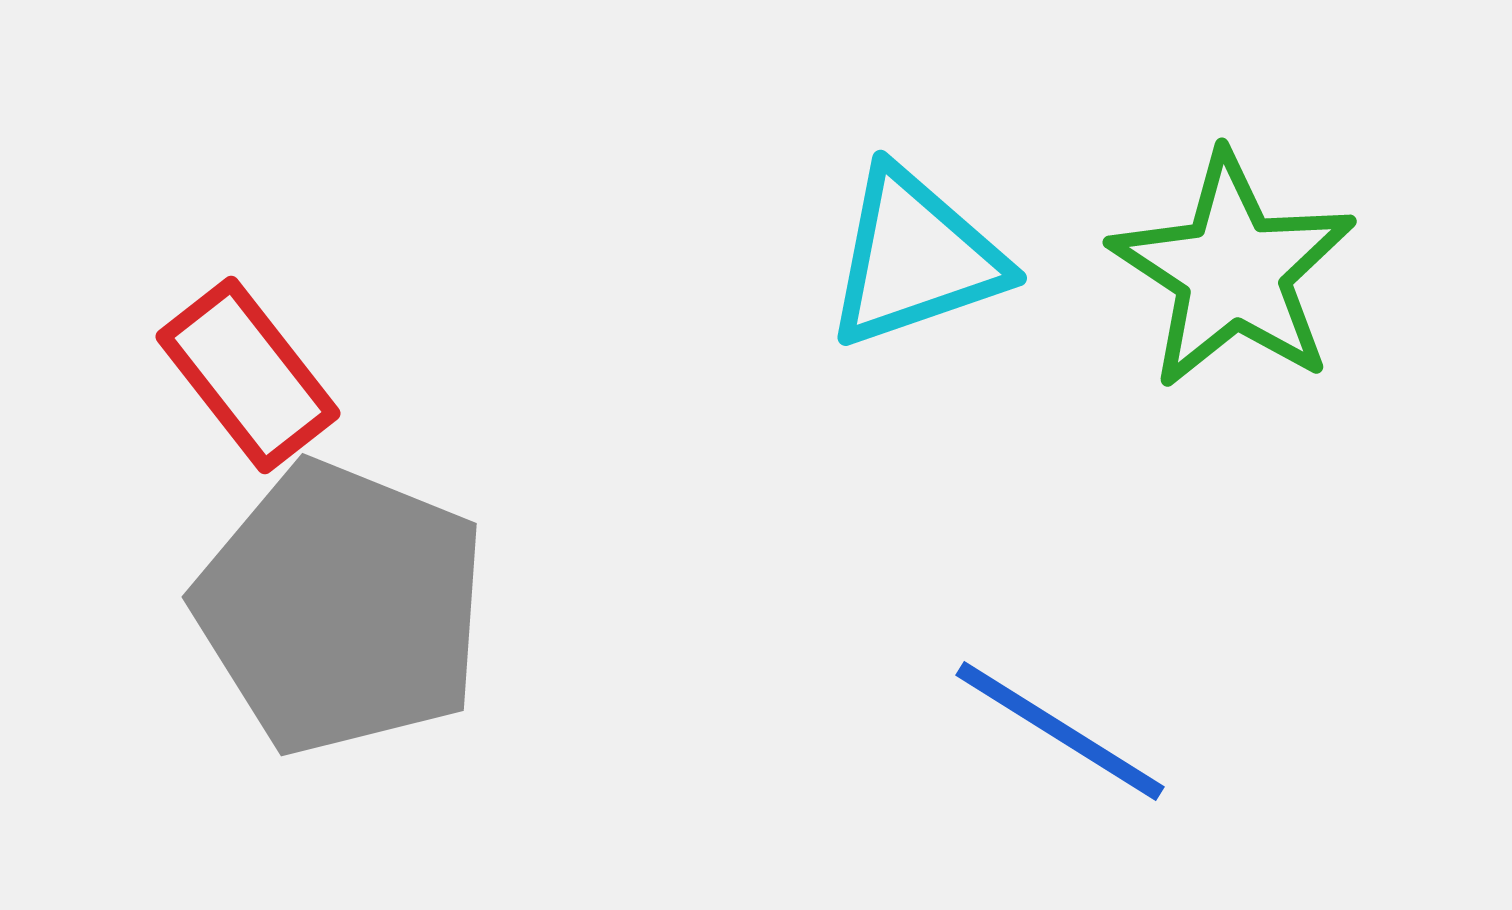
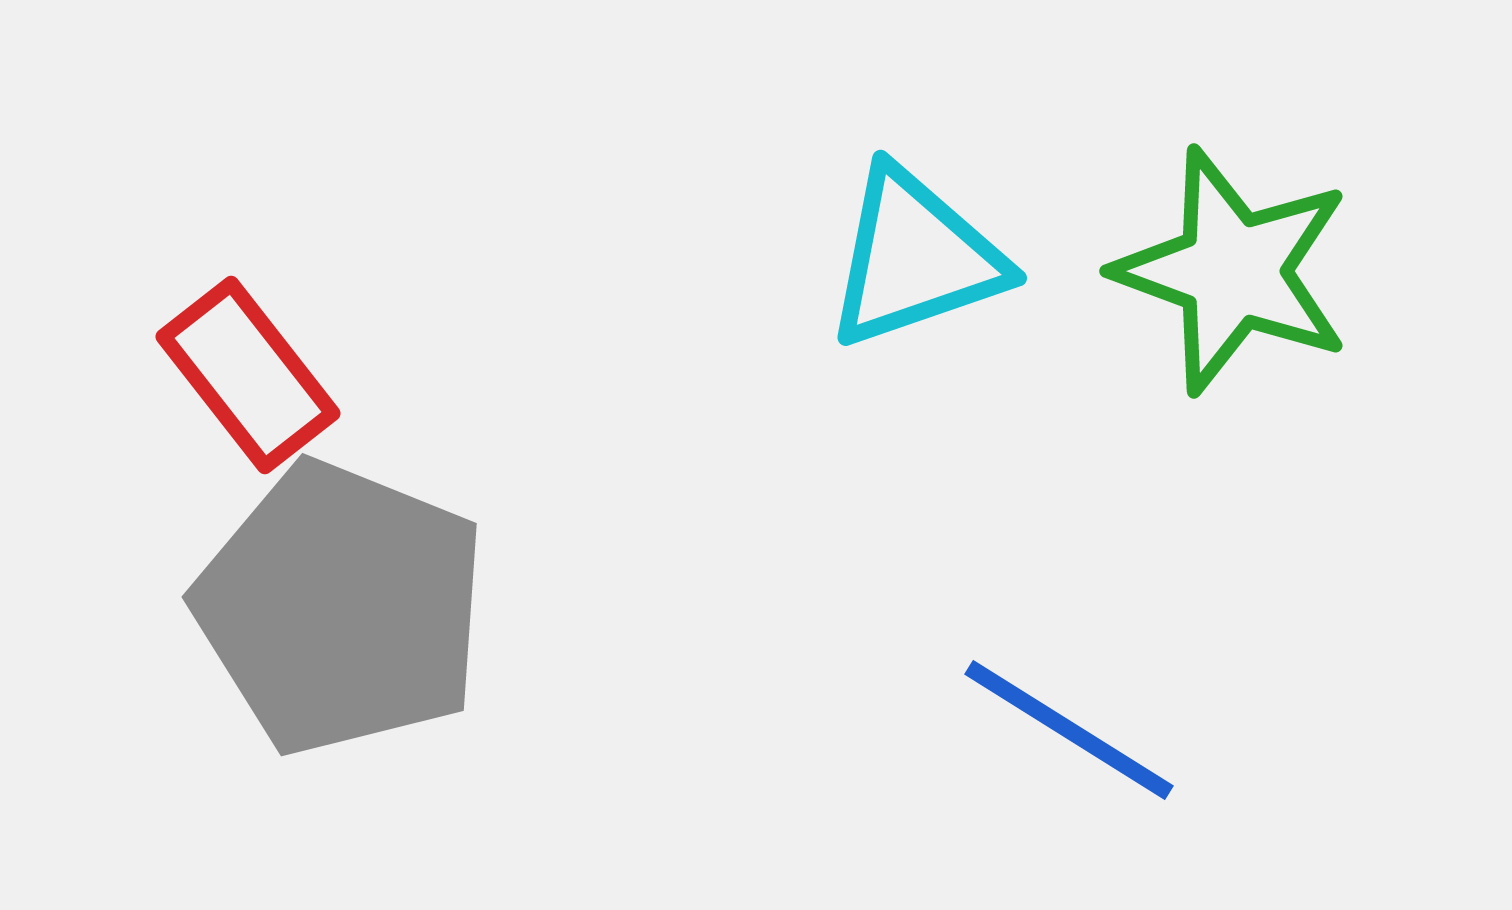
green star: rotated 13 degrees counterclockwise
blue line: moved 9 px right, 1 px up
